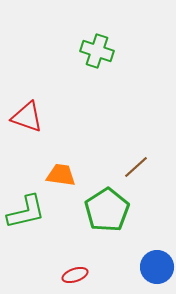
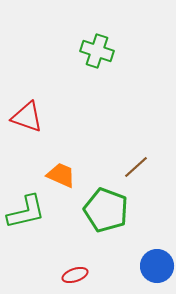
orange trapezoid: rotated 16 degrees clockwise
green pentagon: moved 1 px left; rotated 18 degrees counterclockwise
blue circle: moved 1 px up
